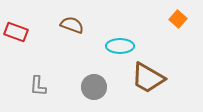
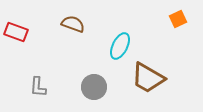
orange square: rotated 24 degrees clockwise
brown semicircle: moved 1 px right, 1 px up
cyan ellipse: rotated 64 degrees counterclockwise
gray L-shape: moved 1 px down
